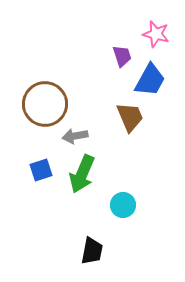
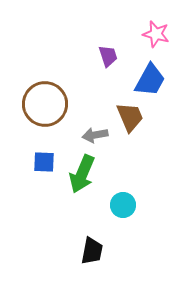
purple trapezoid: moved 14 px left
gray arrow: moved 20 px right, 1 px up
blue square: moved 3 px right, 8 px up; rotated 20 degrees clockwise
